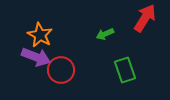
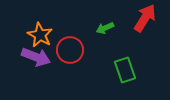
green arrow: moved 6 px up
red circle: moved 9 px right, 20 px up
